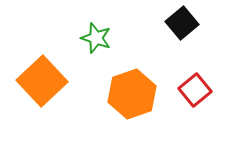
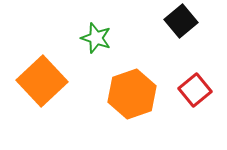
black square: moved 1 px left, 2 px up
